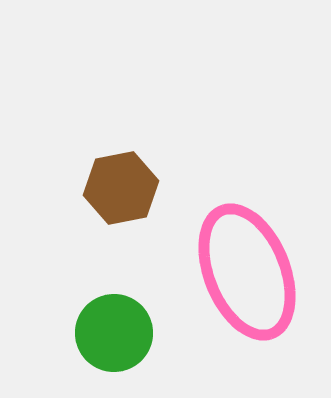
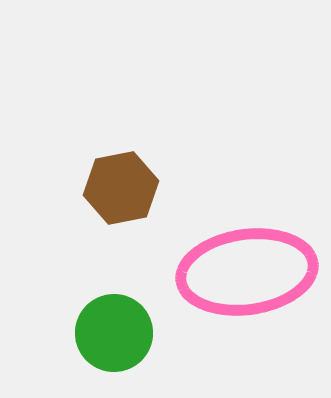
pink ellipse: rotated 76 degrees counterclockwise
